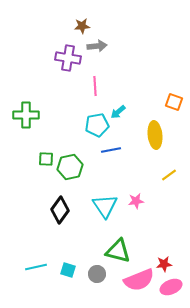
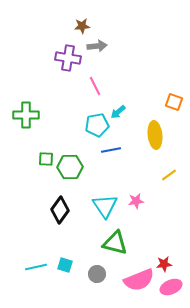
pink line: rotated 24 degrees counterclockwise
green hexagon: rotated 10 degrees clockwise
green triangle: moved 3 px left, 8 px up
cyan square: moved 3 px left, 5 px up
